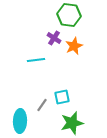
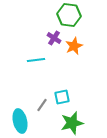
cyan ellipse: rotated 15 degrees counterclockwise
